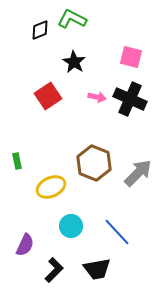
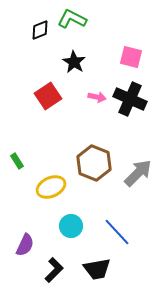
green rectangle: rotated 21 degrees counterclockwise
